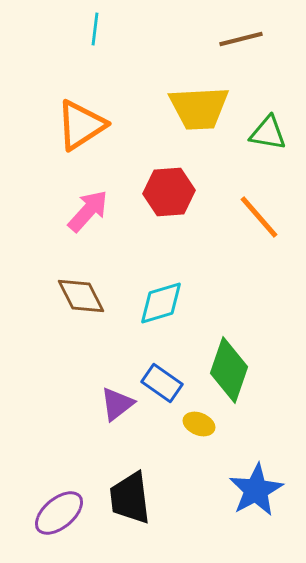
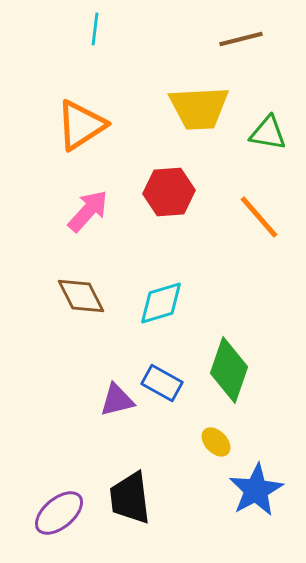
blue rectangle: rotated 6 degrees counterclockwise
purple triangle: moved 4 px up; rotated 24 degrees clockwise
yellow ellipse: moved 17 px right, 18 px down; rotated 24 degrees clockwise
